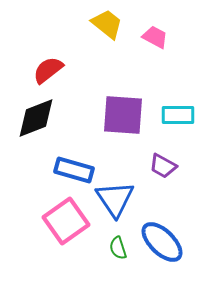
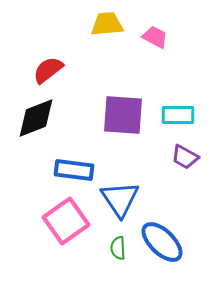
yellow trapezoid: rotated 44 degrees counterclockwise
purple trapezoid: moved 22 px right, 9 px up
blue rectangle: rotated 9 degrees counterclockwise
blue triangle: moved 5 px right
green semicircle: rotated 15 degrees clockwise
